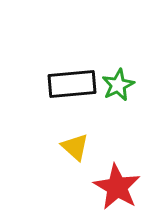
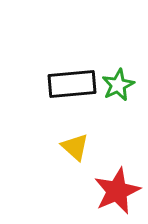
red star: moved 4 px down; rotated 18 degrees clockwise
